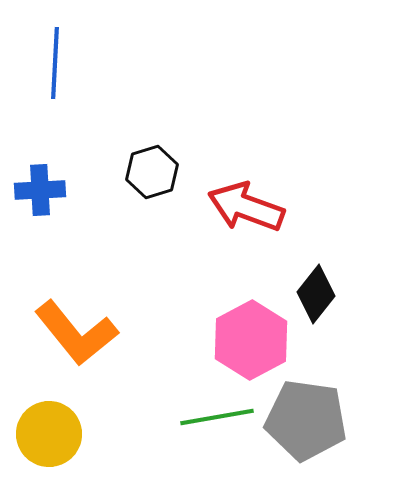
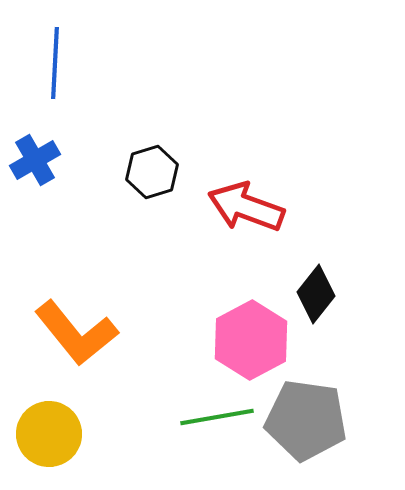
blue cross: moved 5 px left, 30 px up; rotated 27 degrees counterclockwise
